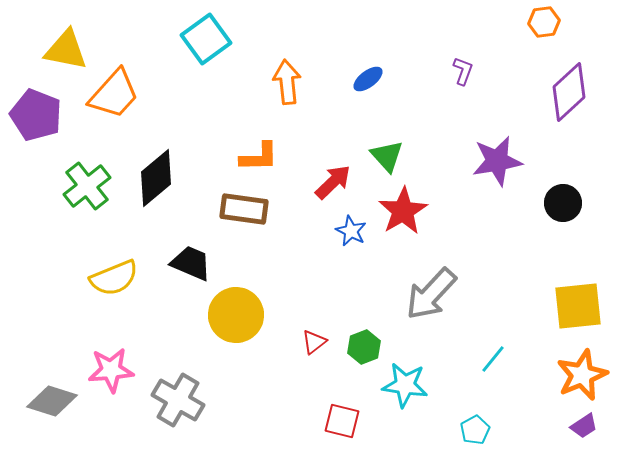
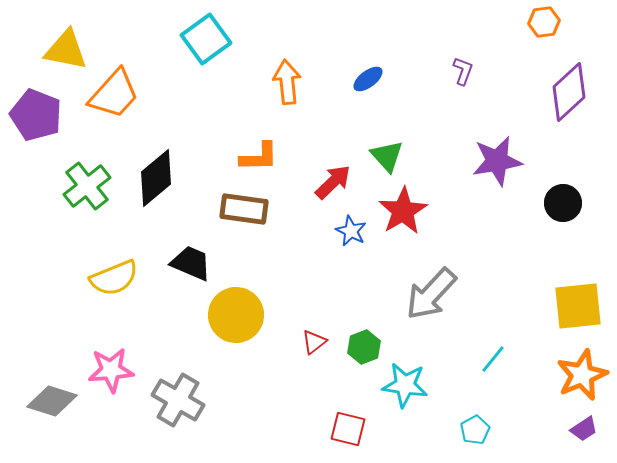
red square: moved 6 px right, 8 px down
purple trapezoid: moved 3 px down
